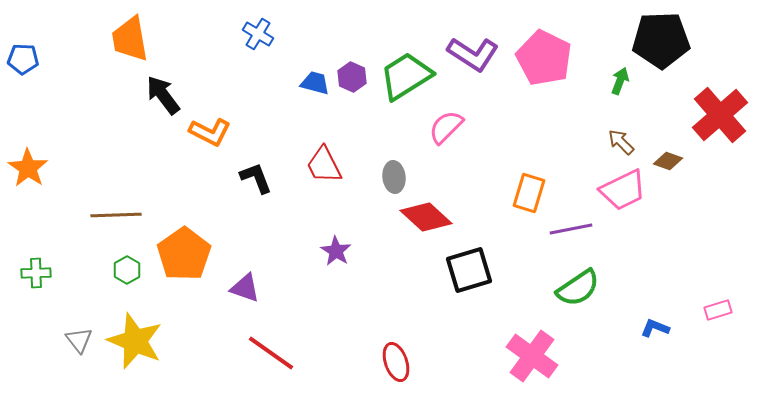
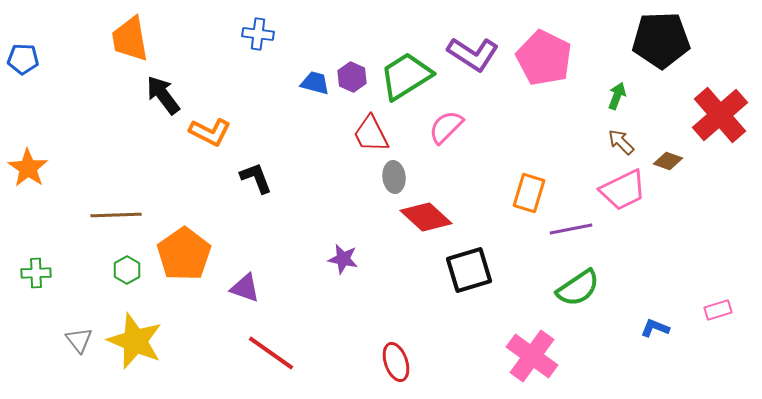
blue cross: rotated 24 degrees counterclockwise
green arrow: moved 3 px left, 15 px down
red trapezoid: moved 47 px right, 31 px up
purple star: moved 7 px right, 8 px down; rotated 20 degrees counterclockwise
